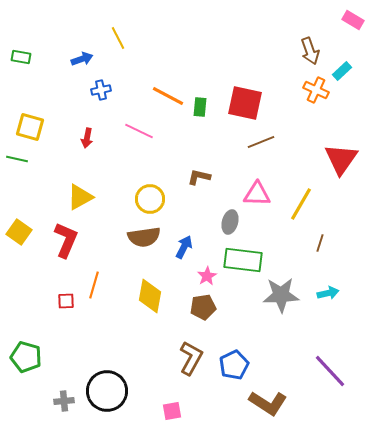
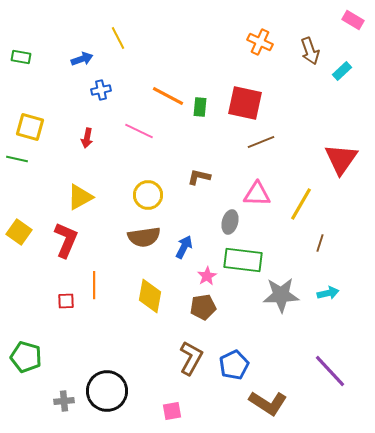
orange cross at (316, 90): moved 56 px left, 48 px up
yellow circle at (150, 199): moved 2 px left, 4 px up
orange line at (94, 285): rotated 16 degrees counterclockwise
